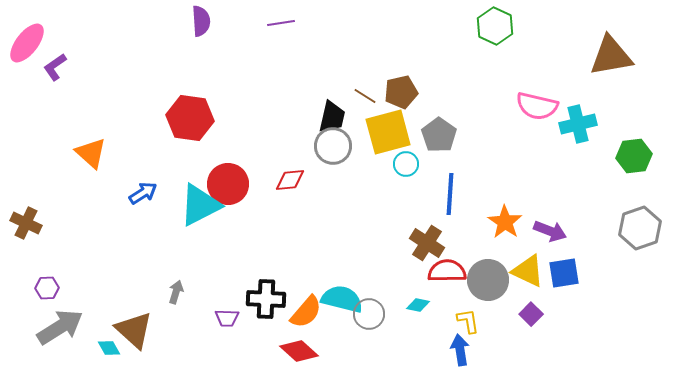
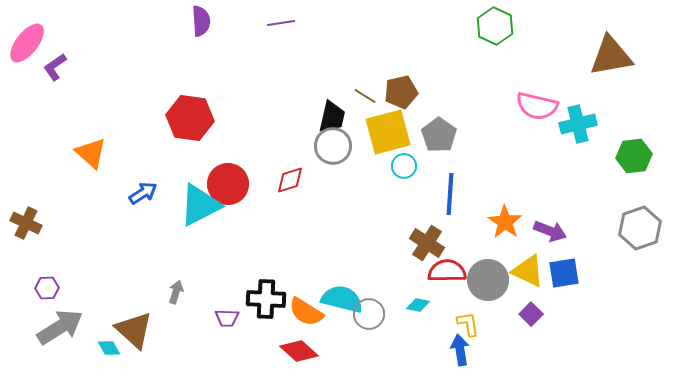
cyan circle at (406, 164): moved 2 px left, 2 px down
red diamond at (290, 180): rotated 12 degrees counterclockwise
orange semicircle at (306, 312): rotated 81 degrees clockwise
yellow L-shape at (468, 321): moved 3 px down
